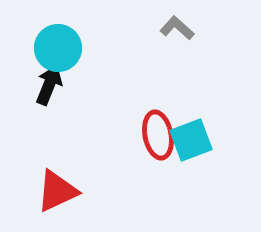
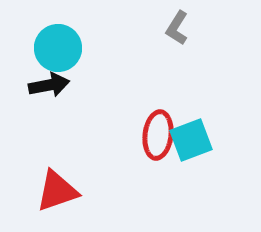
gray L-shape: rotated 100 degrees counterclockwise
black arrow: rotated 57 degrees clockwise
red ellipse: rotated 18 degrees clockwise
red triangle: rotated 6 degrees clockwise
